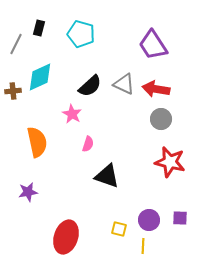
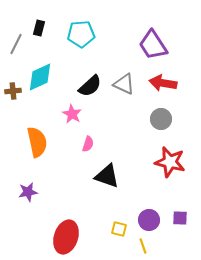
cyan pentagon: rotated 20 degrees counterclockwise
red arrow: moved 7 px right, 6 px up
yellow line: rotated 21 degrees counterclockwise
